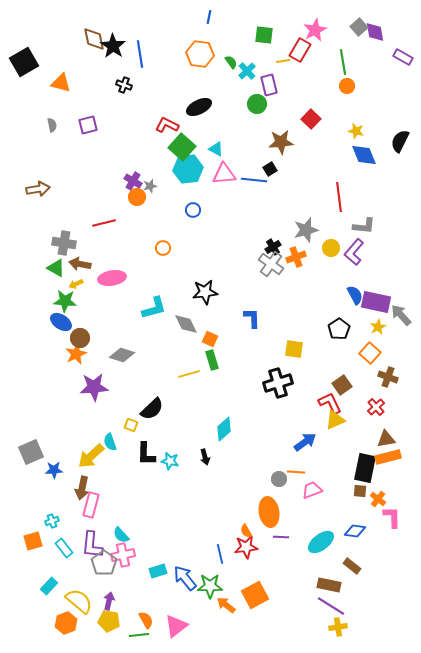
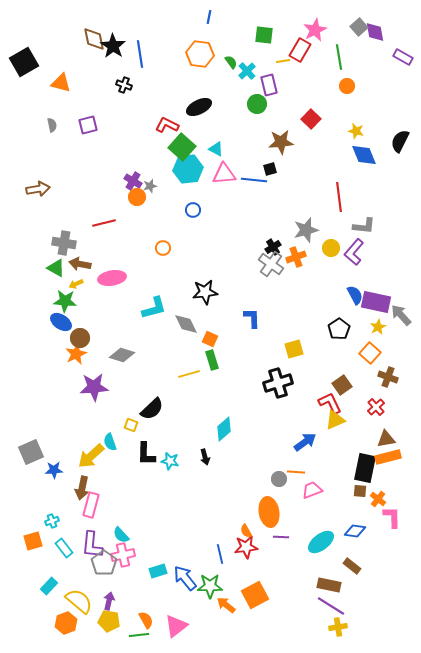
green line at (343, 62): moved 4 px left, 5 px up
black square at (270, 169): rotated 16 degrees clockwise
yellow square at (294, 349): rotated 24 degrees counterclockwise
